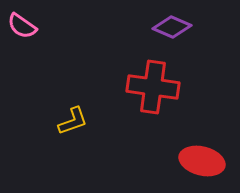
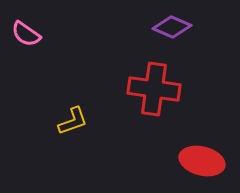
pink semicircle: moved 4 px right, 8 px down
red cross: moved 1 px right, 2 px down
